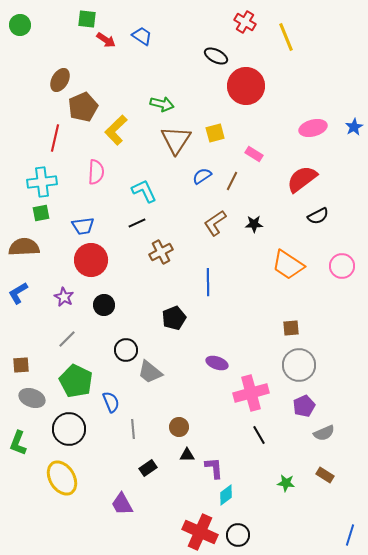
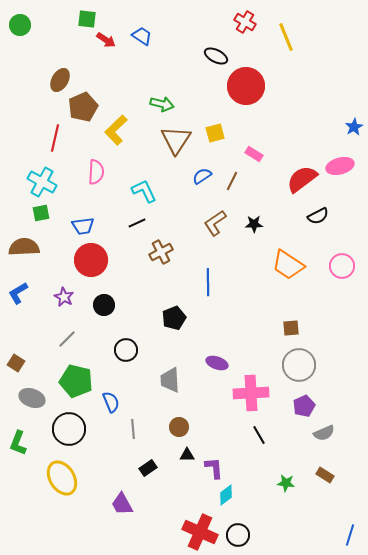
pink ellipse at (313, 128): moved 27 px right, 38 px down
cyan cross at (42, 182): rotated 36 degrees clockwise
brown square at (21, 365): moved 5 px left, 2 px up; rotated 36 degrees clockwise
gray trapezoid at (150, 372): moved 20 px right, 8 px down; rotated 48 degrees clockwise
green pentagon at (76, 381): rotated 12 degrees counterclockwise
pink cross at (251, 393): rotated 12 degrees clockwise
